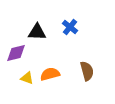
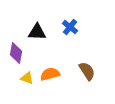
purple diamond: rotated 65 degrees counterclockwise
brown semicircle: rotated 18 degrees counterclockwise
